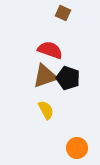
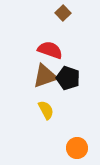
brown square: rotated 21 degrees clockwise
